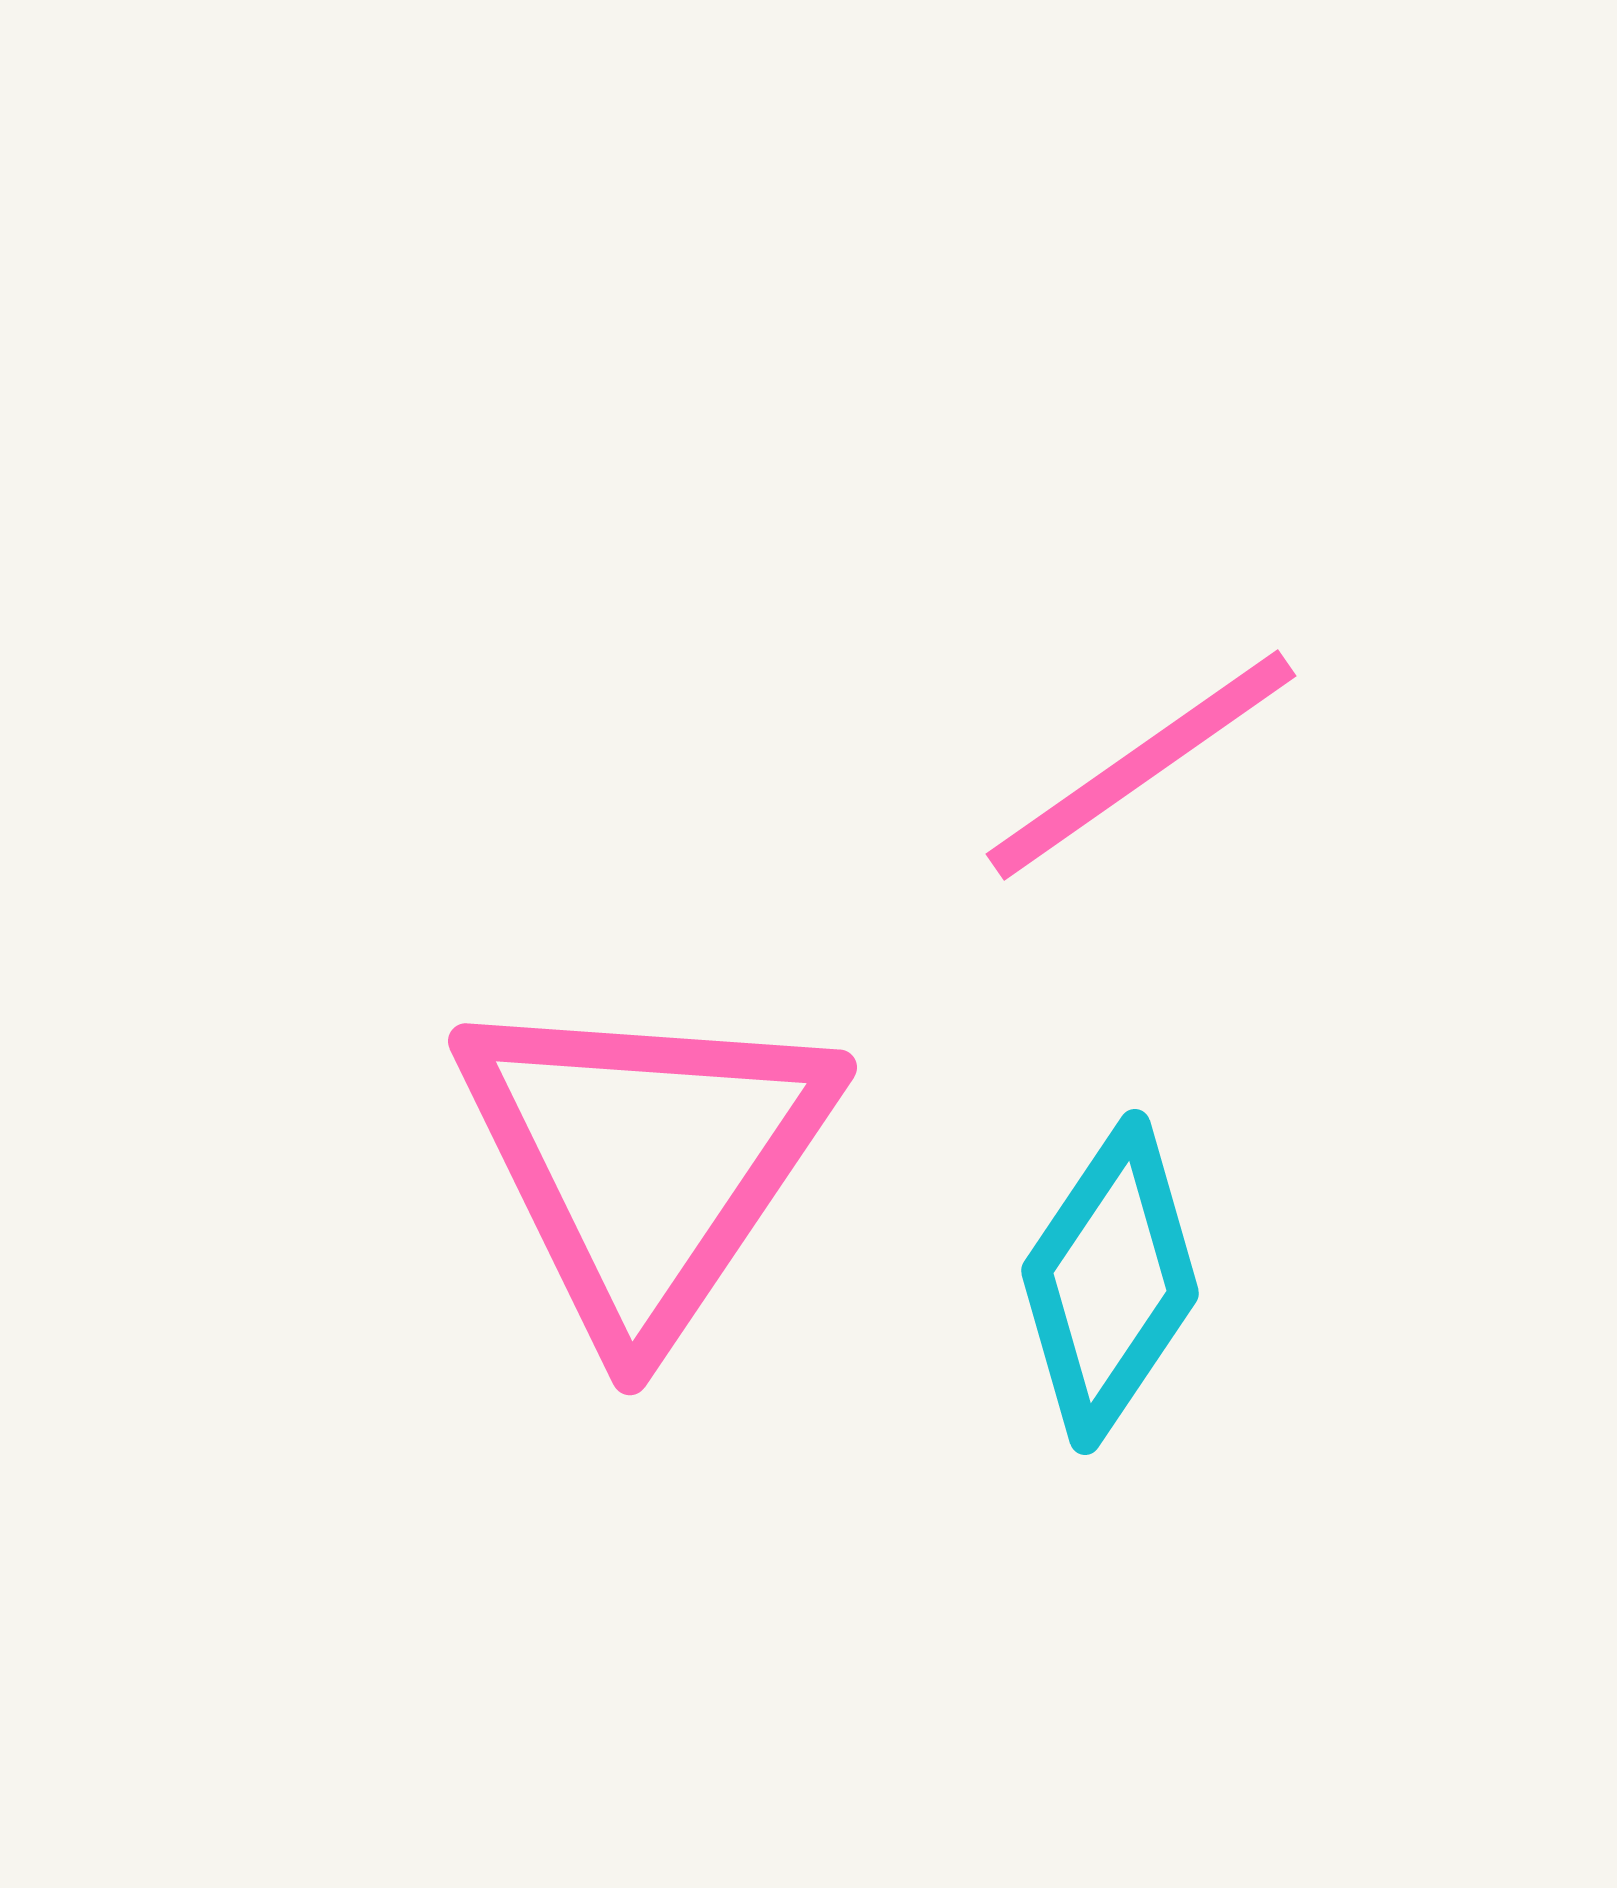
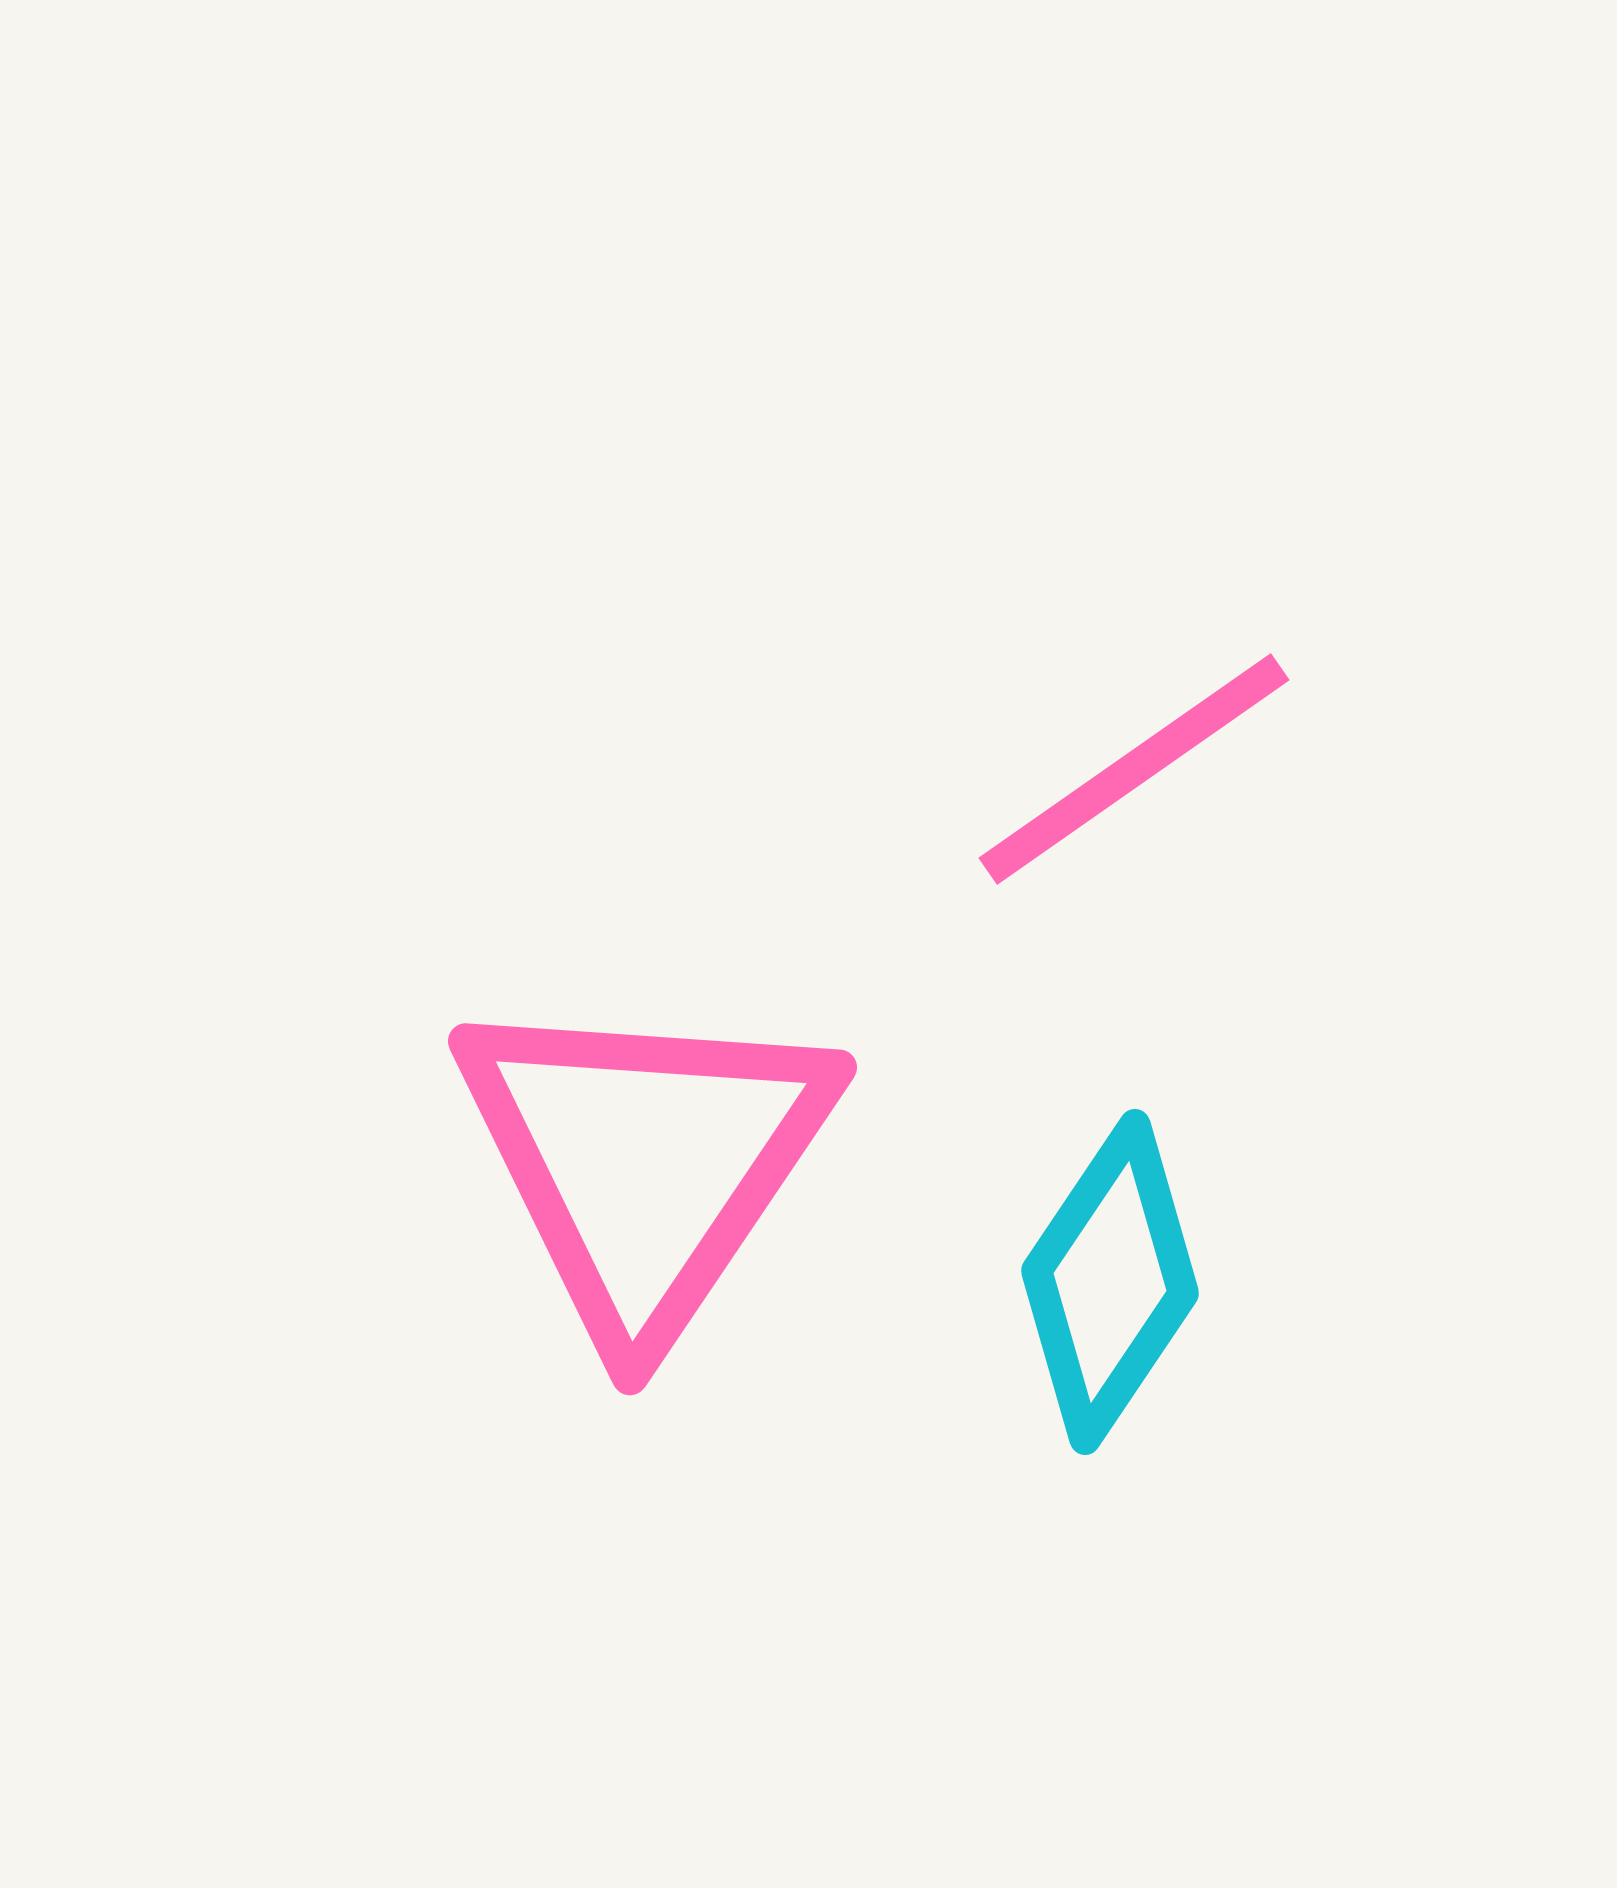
pink line: moved 7 px left, 4 px down
